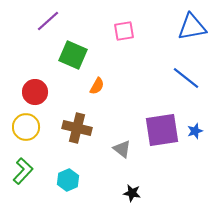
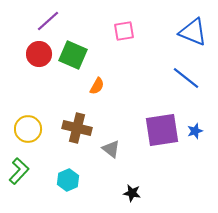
blue triangle: moved 1 px right, 5 px down; rotated 32 degrees clockwise
red circle: moved 4 px right, 38 px up
yellow circle: moved 2 px right, 2 px down
gray triangle: moved 11 px left
green L-shape: moved 4 px left
